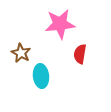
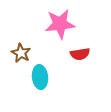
red semicircle: rotated 108 degrees counterclockwise
cyan ellipse: moved 1 px left, 1 px down
